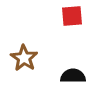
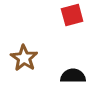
red square: moved 1 px up; rotated 10 degrees counterclockwise
